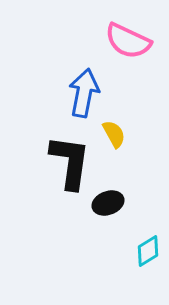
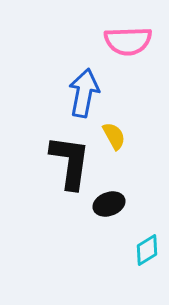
pink semicircle: rotated 27 degrees counterclockwise
yellow semicircle: moved 2 px down
black ellipse: moved 1 px right, 1 px down
cyan diamond: moved 1 px left, 1 px up
